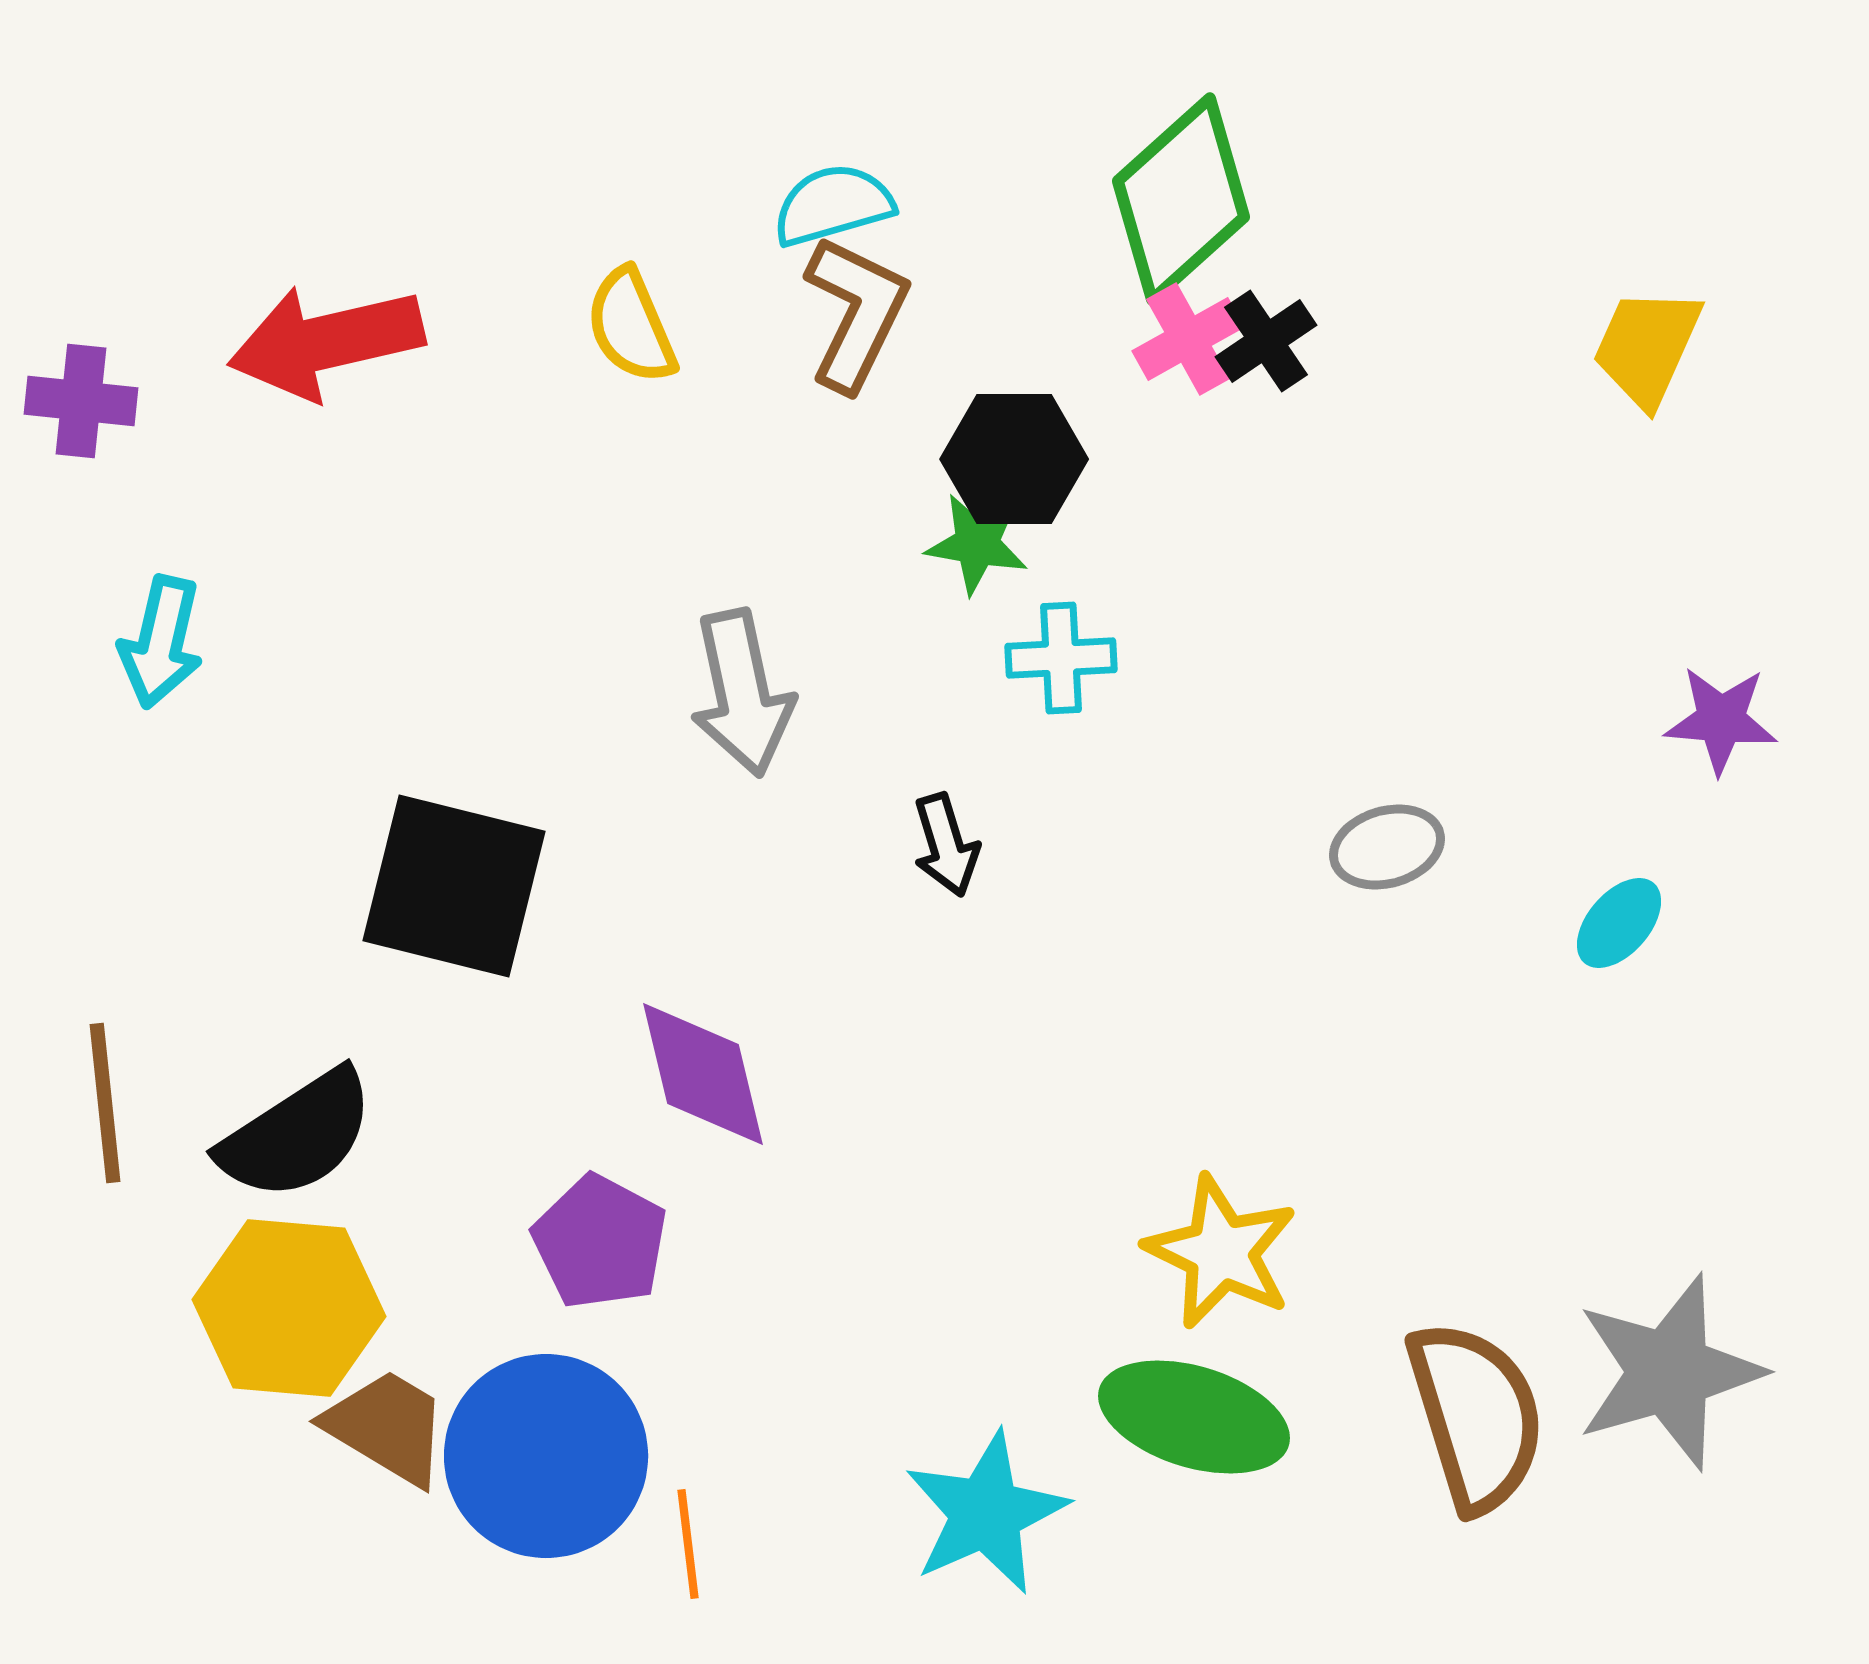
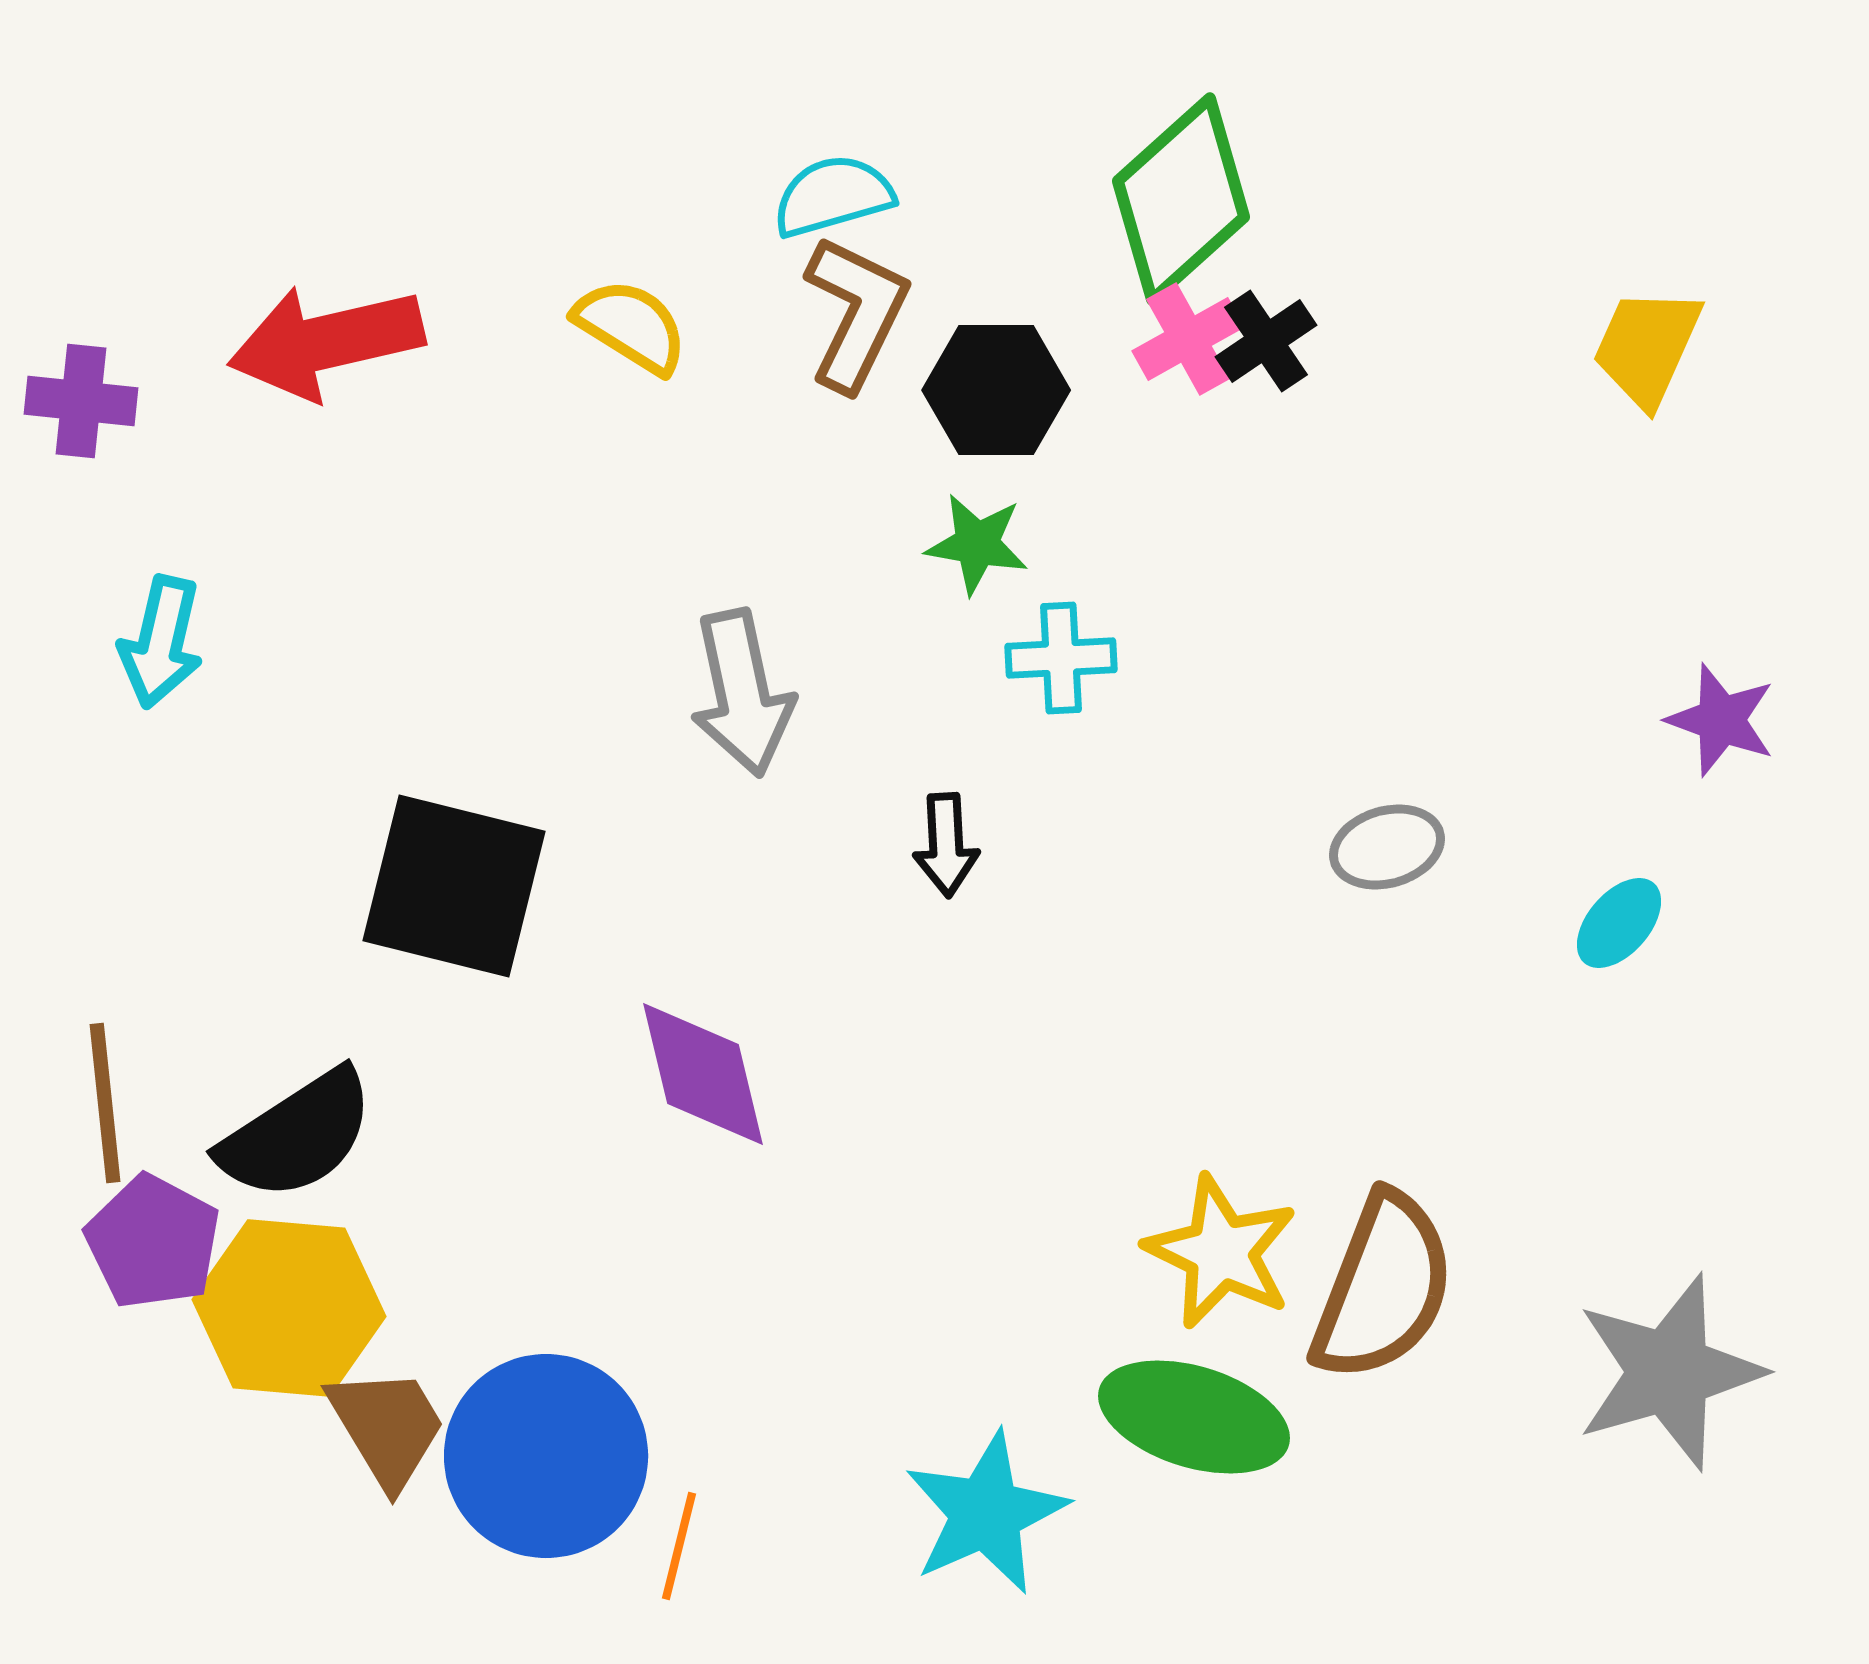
cyan semicircle: moved 9 px up
yellow semicircle: rotated 145 degrees clockwise
black hexagon: moved 18 px left, 69 px up
purple star: rotated 15 degrees clockwise
black arrow: rotated 14 degrees clockwise
purple pentagon: moved 447 px left
brown semicircle: moved 93 px left, 129 px up; rotated 38 degrees clockwise
brown trapezoid: rotated 28 degrees clockwise
orange line: moved 9 px left, 2 px down; rotated 21 degrees clockwise
